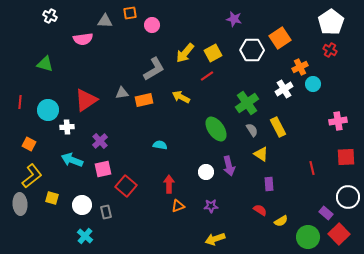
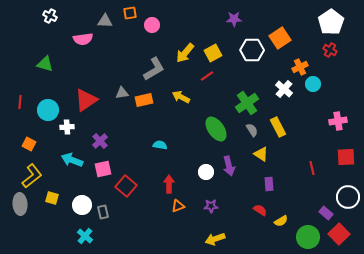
purple star at (234, 19): rotated 14 degrees counterclockwise
white cross at (284, 89): rotated 18 degrees counterclockwise
gray rectangle at (106, 212): moved 3 px left
